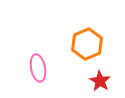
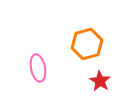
orange hexagon: rotated 8 degrees clockwise
